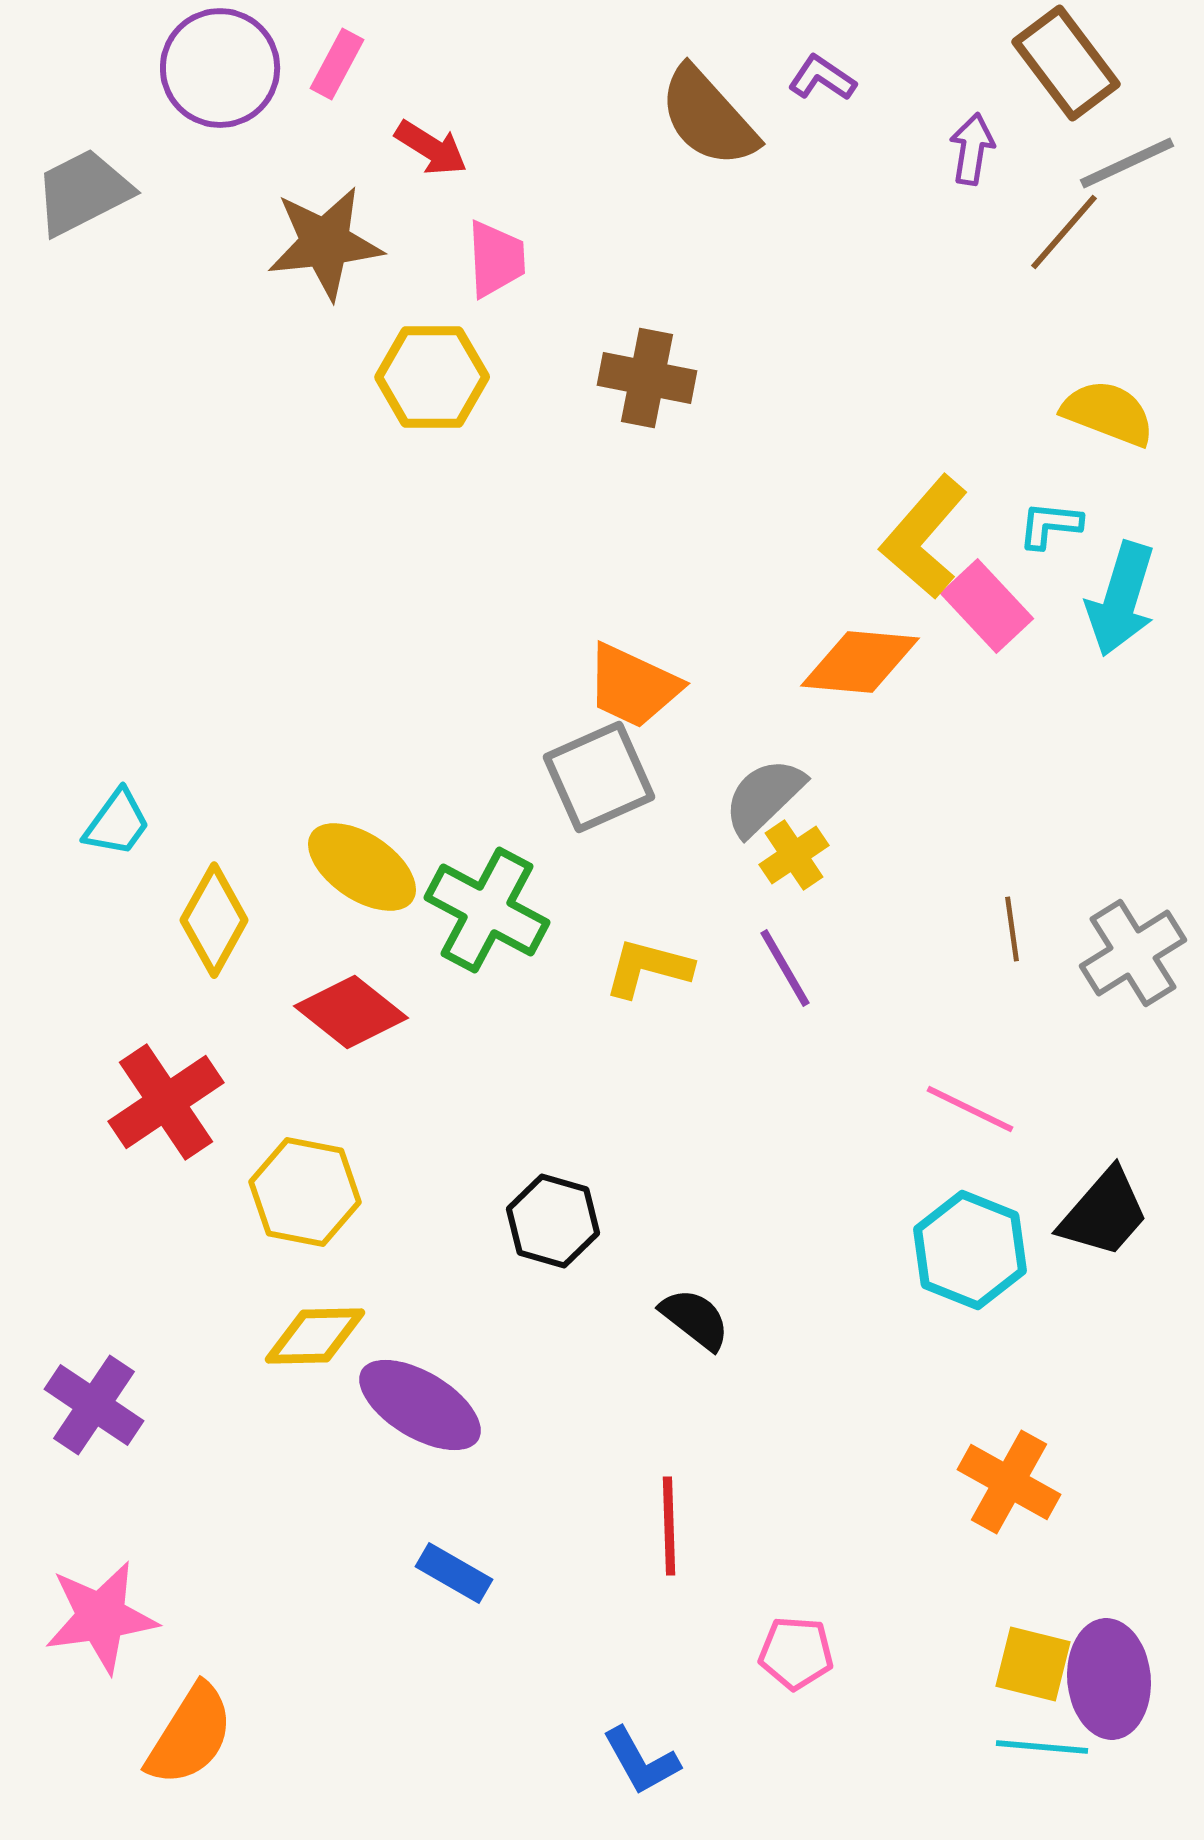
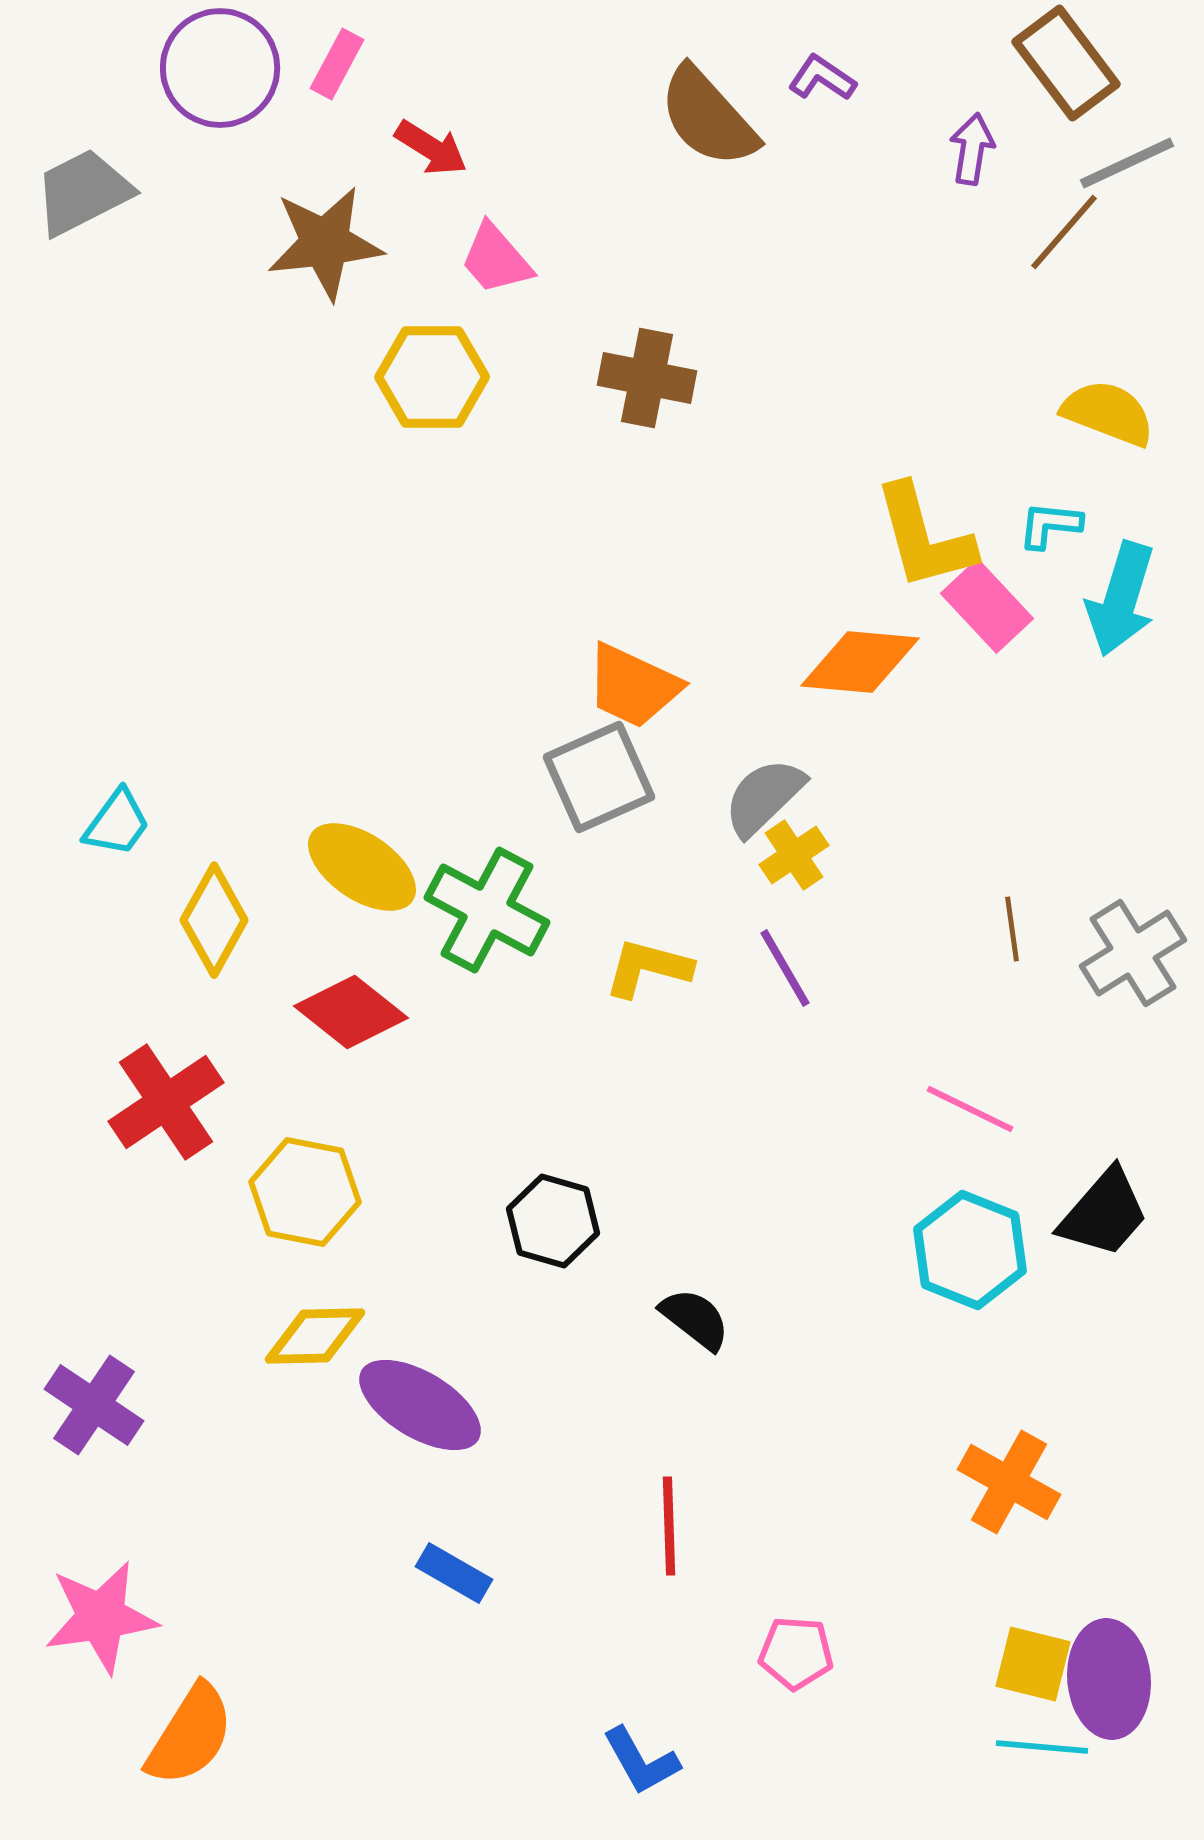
pink trapezoid at (496, 259): rotated 142 degrees clockwise
yellow L-shape at (924, 537): rotated 56 degrees counterclockwise
